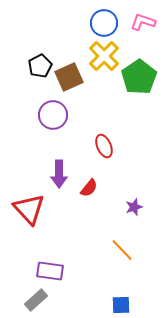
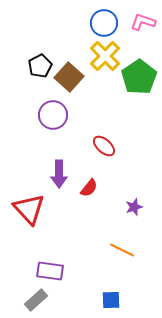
yellow cross: moved 1 px right
brown square: rotated 24 degrees counterclockwise
red ellipse: rotated 25 degrees counterclockwise
orange line: rotated 20 degrees counterclockwise
blue square: moved 10 px left, 5 px up
